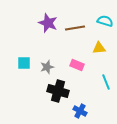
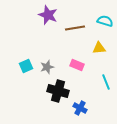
purple star: moved 8 px up
cyan square: moved 2 px right, 3 px down; rotated 24 degrees counterclockwise
blue cross: moved 3 px up
